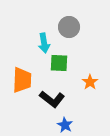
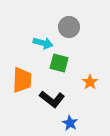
cyan arrow: moved 1 px left; rotated 66 degrees counterclockwise
green square: rotated 12 degrees clockwise
blue star: moved 5 px right, 2 px up
